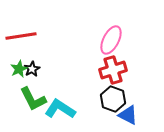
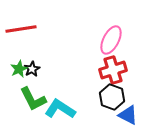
red line: moved 7 px up
black hexagon: moved 1 px left, 2 px up
